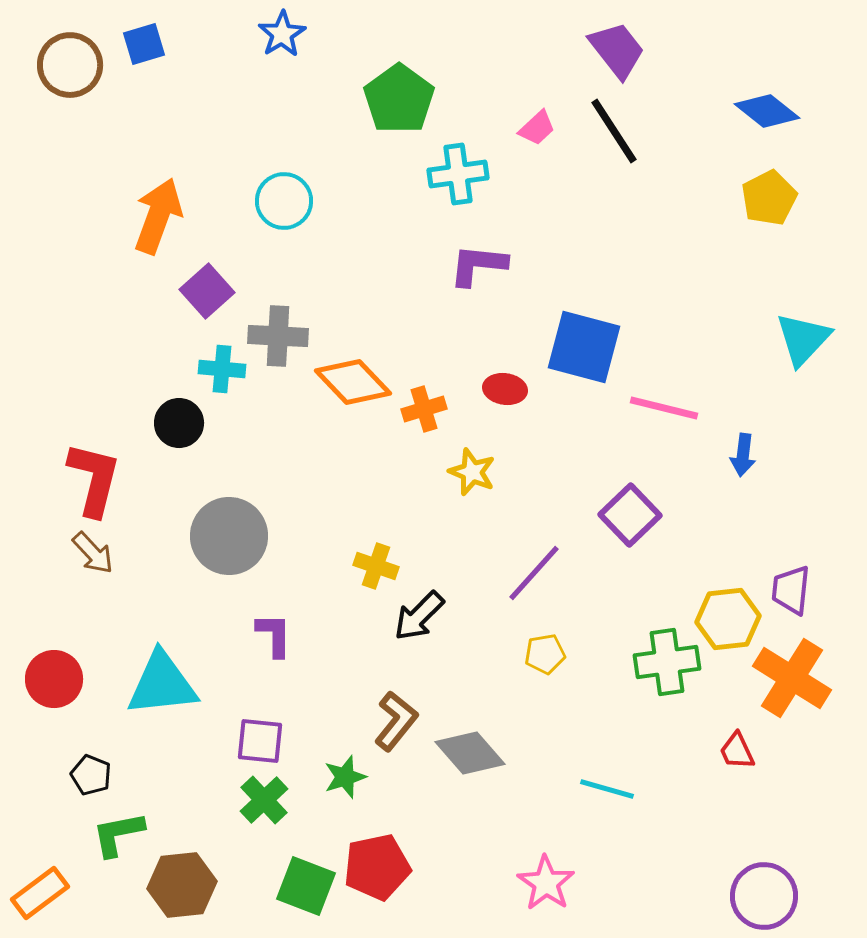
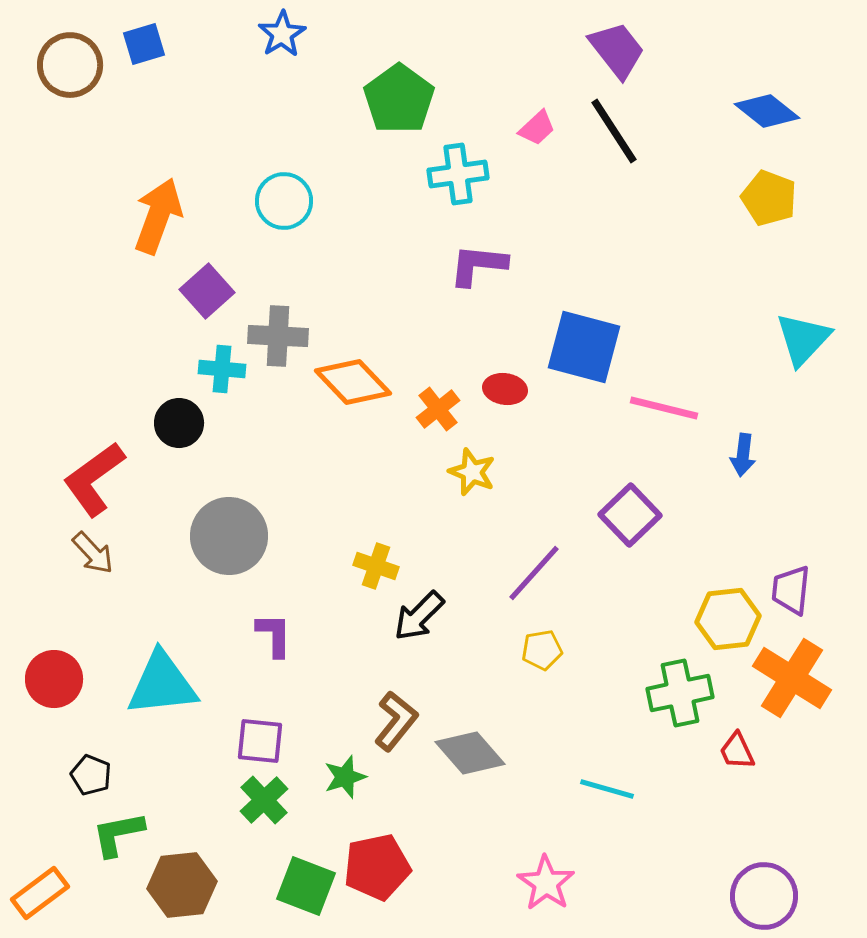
yellow pentagon at (769, 198): rotated 24 degrees counterclockwise
orange cross at (424, 409): moved 14 px right; rotated 21 degrees counterclockwise
red L-shape at (94, 479): rotated 140 degrees counterclockwise
yellow pentagon at (545, 654): moved 3 px left, 4 px up
green cross at (667, 662): moved 13 px right, 31 px down; rotated 4 degrees counterclockwise
